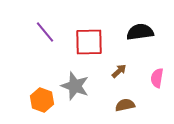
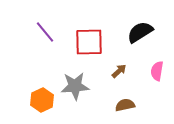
black semicircle: rotated 24 degrees counterclockwise
pink semicircle: moved 7 px up
gray star: rotated 24 degrees counterclockwise
orange hexagon: rotated 15 degrees clockwise
